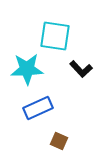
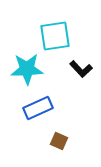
cyan square: rotated 16 degrees counterclockwise
